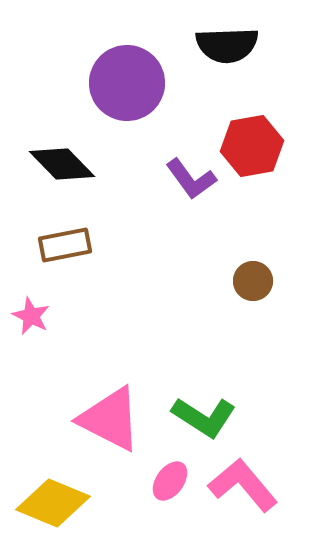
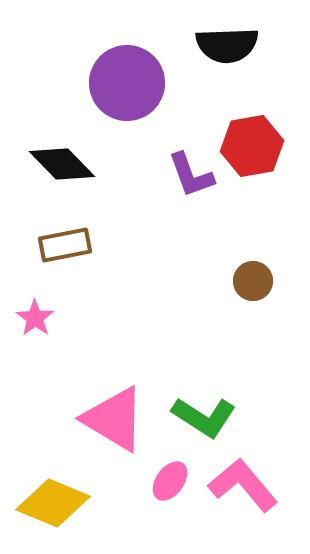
purple L-shape: moved 4 px up; rotated 16 degrees clockwise
pink star: moved 4 px right, 2 px down; rotated 9 degrees clockwise
pink triangle: moved 4 px right; rotated 4 degrees clockwise
